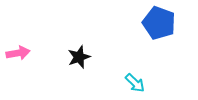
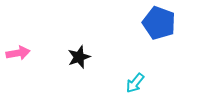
cyan arrow: rotated 85 degrees clockwise
